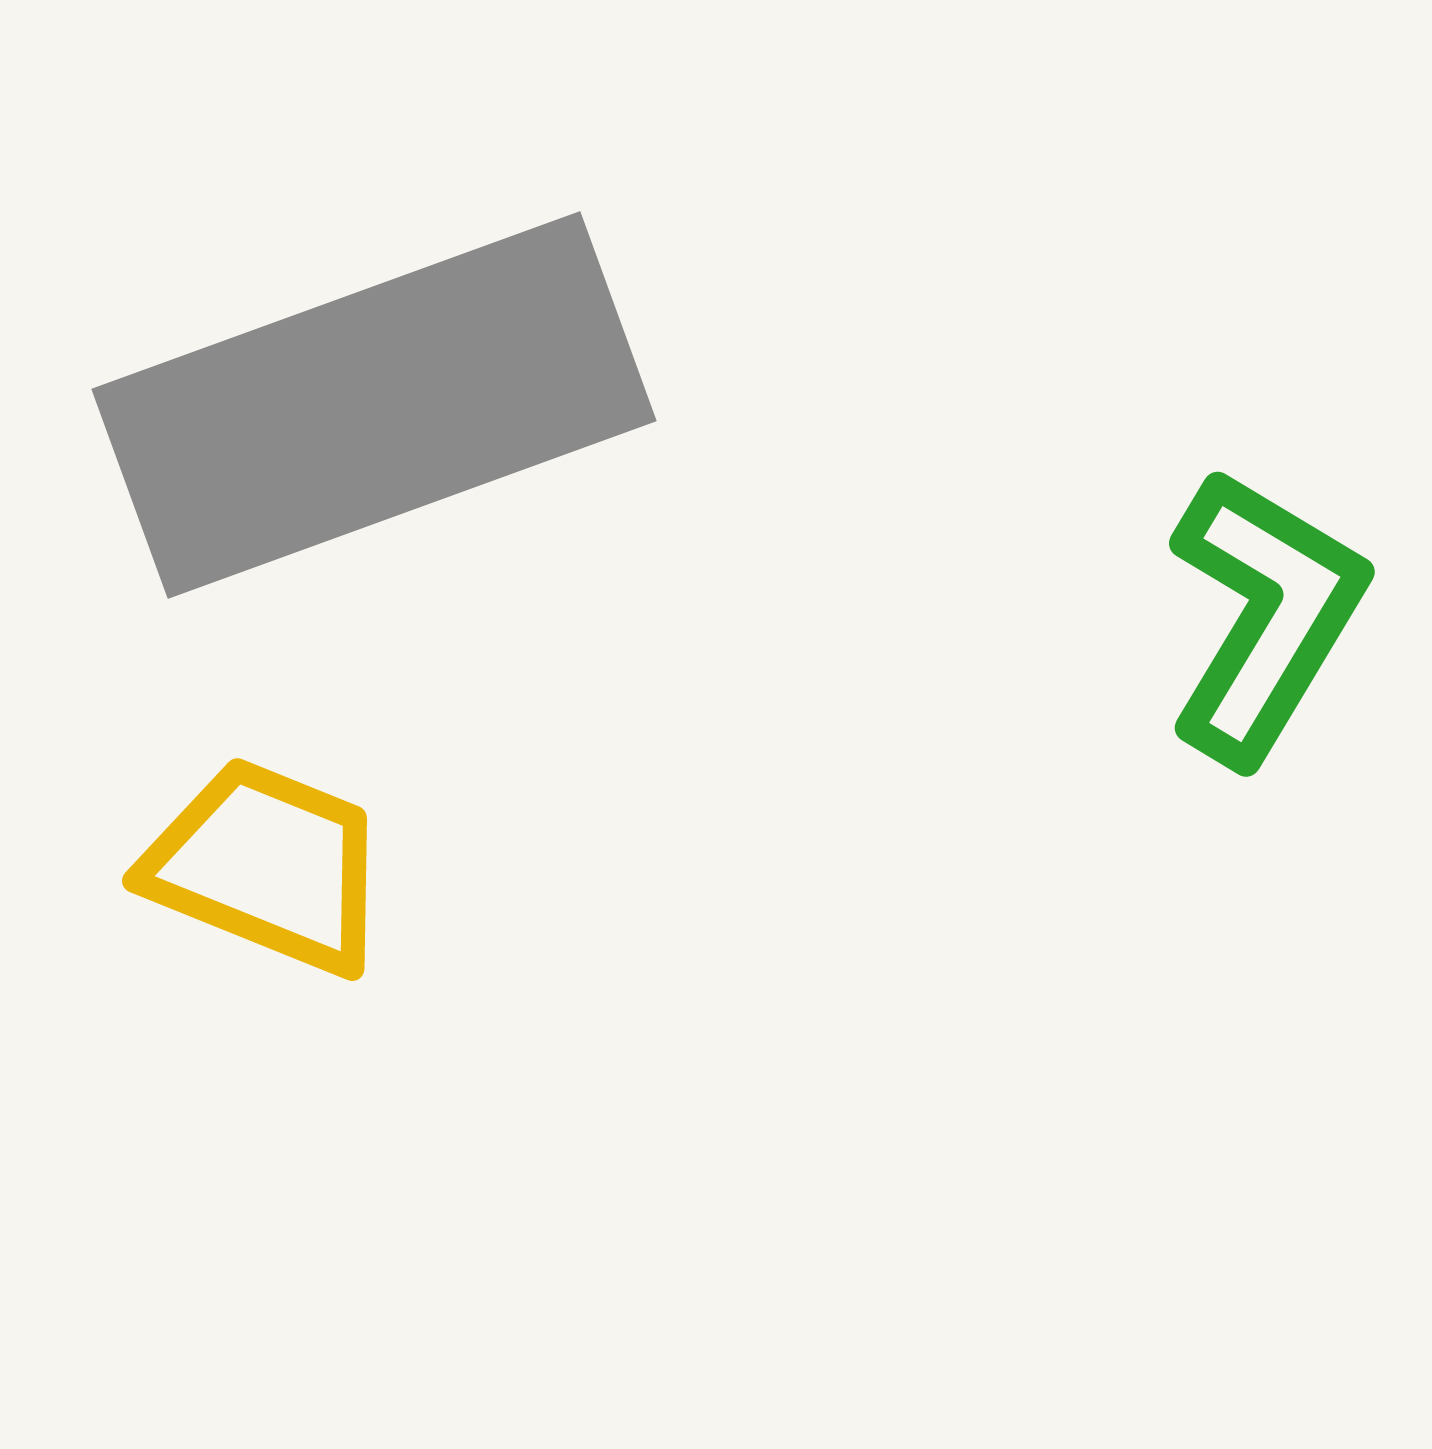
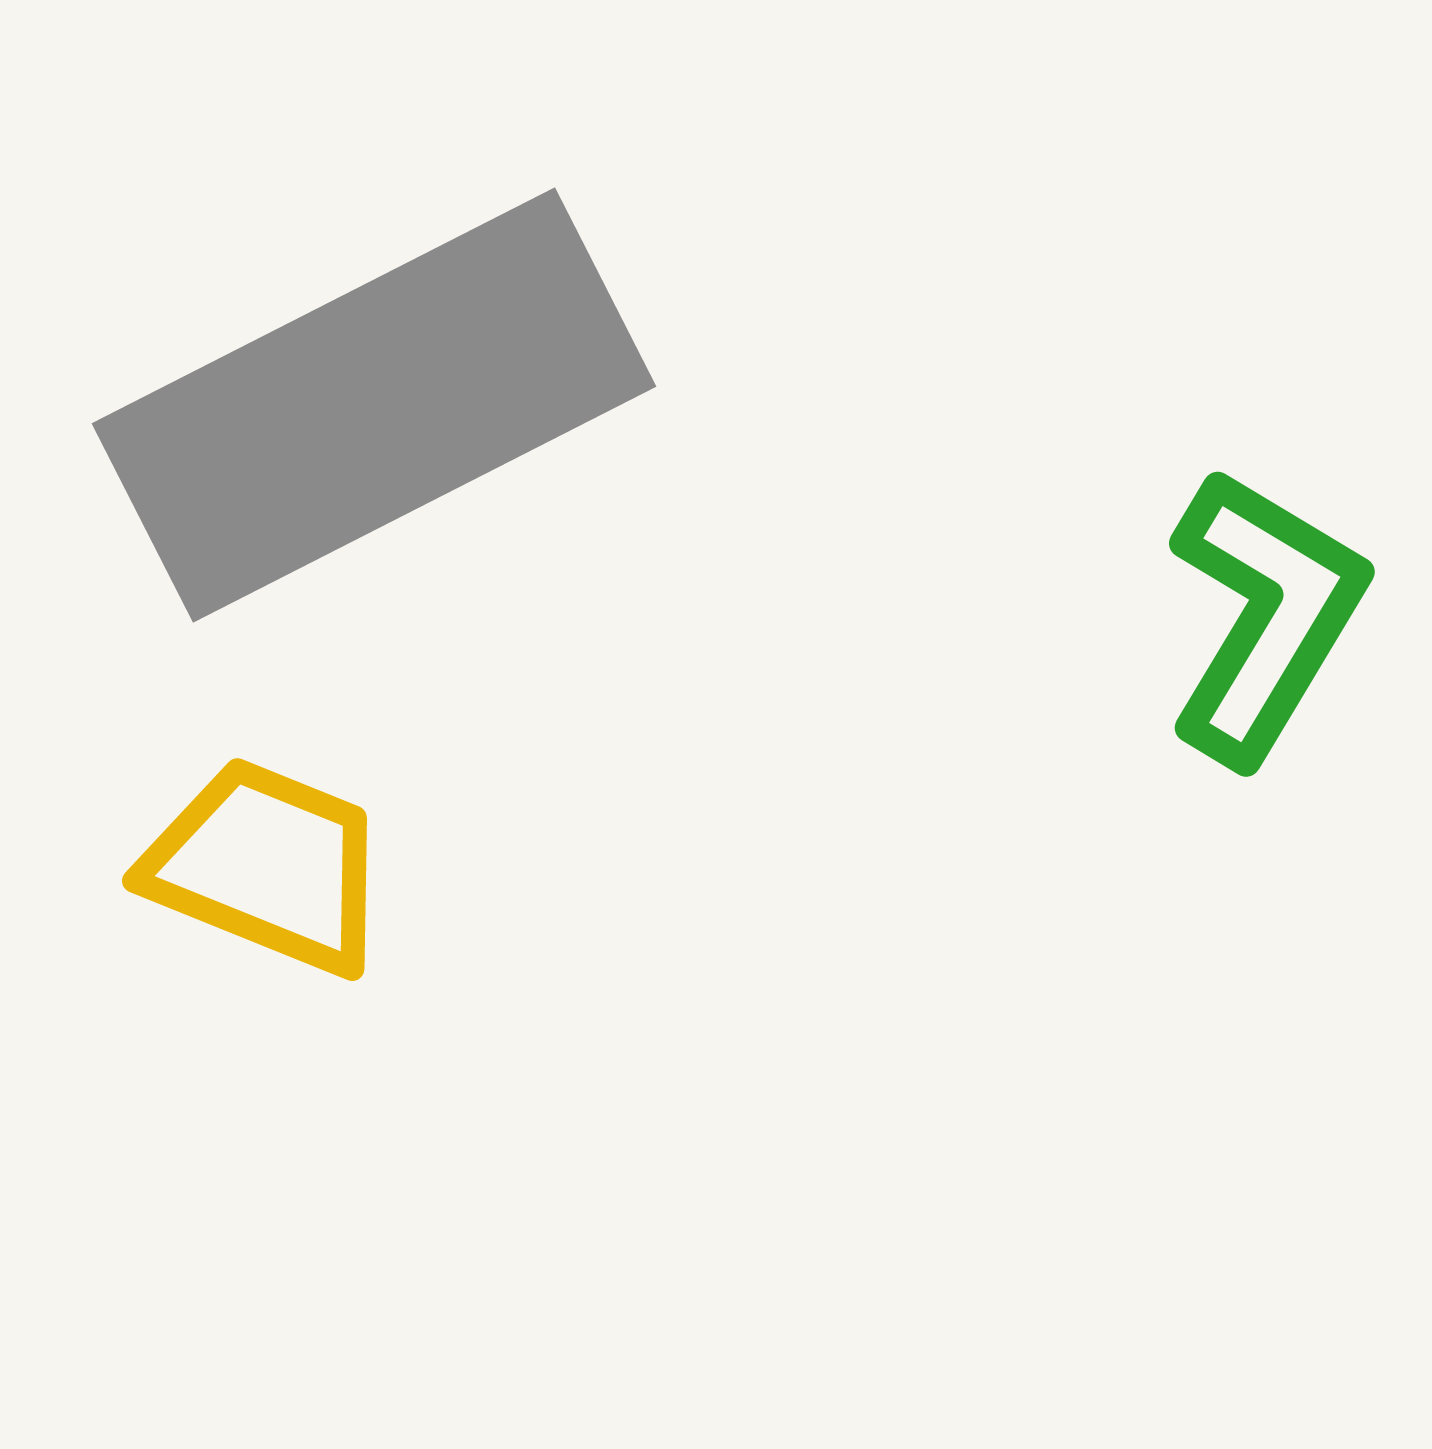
gray rectangle: rotated 7 degrees counterclockwise
